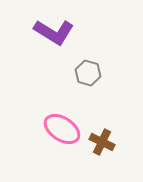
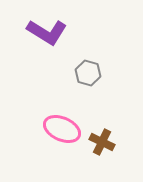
purple L-shape: moved 7 px left
pink ellipse: rotated 9 degrees counterclockwise
